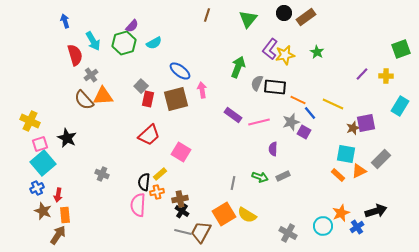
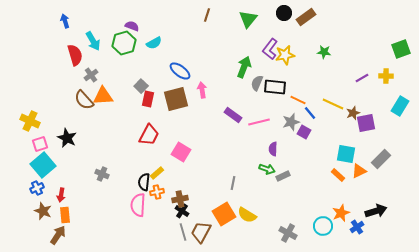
purple semicircle at (132, 26): rotated 112 degrees counterclockwise
green star at (317, 52): moved 7 px right; rotated 24 degrees counterclockwise
green arrow at (238, 67): moved 6 px right
purple line at (362, 74): moved 4 px down; rotated 16 degrees clockwise
brown star at (353, 128): moved 15 px up
red trapezoid at (149, 135): rotated 20 degrees counterclockwise
cyan square at (43, 163): moved 2 px down
yellow rectangle at (160, 174): moved 3 px left, 1 px up
green arrow at (260, 177): moved 7 px right, 8 px up
red arrow at (58, 195): moved 3 px right
gray line at (183, 232): rotated 60 degrees clockwise
